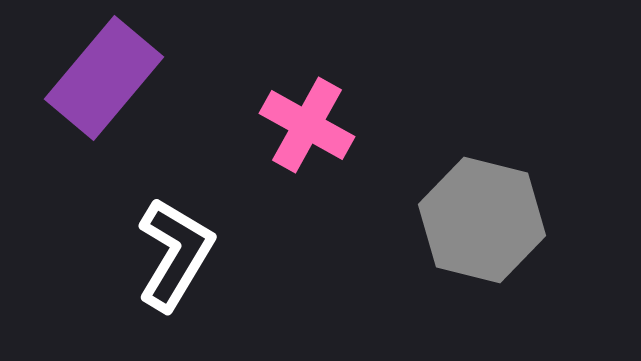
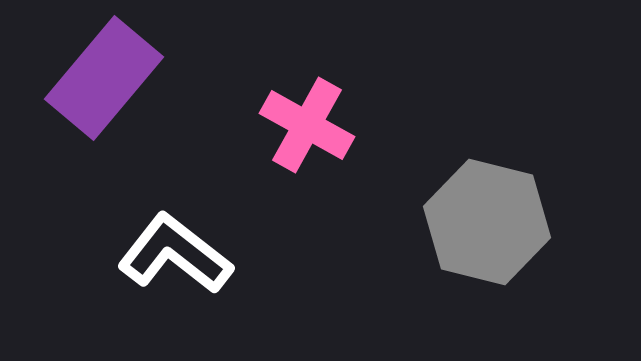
gray hexagon: moved 5 px right, 2 px down
white L-shape: rotated 83 degrees counterclockwise
